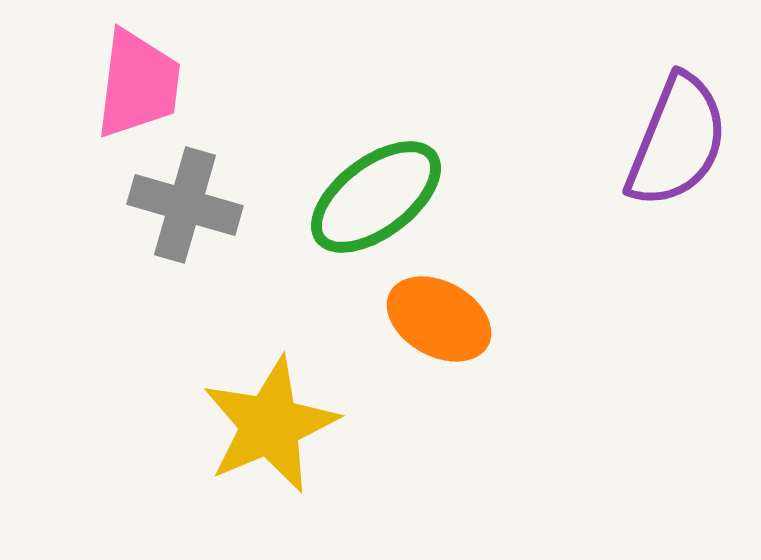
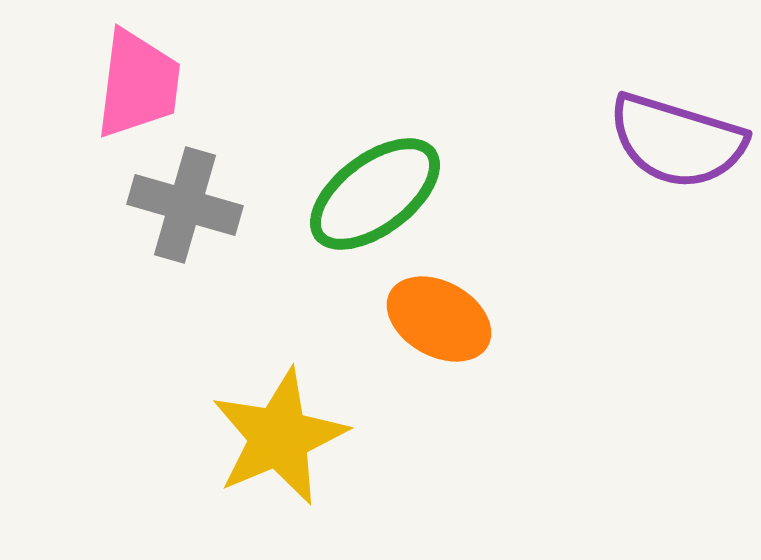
purple semicircle: rotated 85 degrees clockwise
green ellipse: moved 1 px left, 3 px up
yellow star: moved 9 px right, 12 px down
